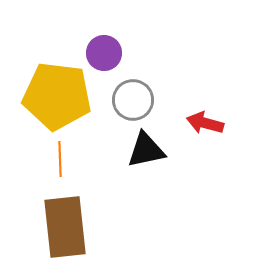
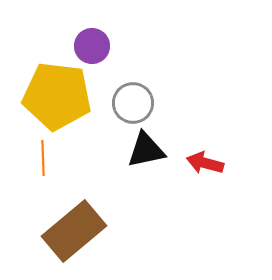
purple circle: moved 12 px left, 7 px up
gray circle: moved 3 px down
red arrow: moved 40 px down
orange line: moved 17 px left, 1 px up
brown rectangle: moved 9 px right, 4 px down; rotated 56 degrees clockwise
